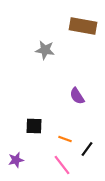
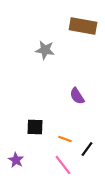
black square: moved 1 px right, 1 px down
purple star: rotated 28 degrees counterclockwise
pink line: moved 1 px right
